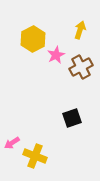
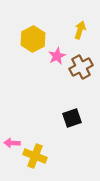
pink star: moved 1 px right, 1 px down
pink arrow: rotated 35 degrees clockwise
